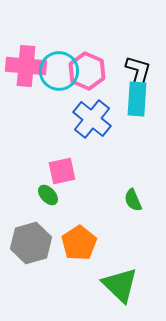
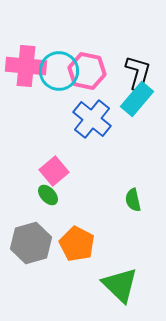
pink hexagon: rotated 12 degrees counterclockwise
cyan rectangle: rotated 36 degrees clockwise
pink square: moved 8 px left; rotated 28 degrees counterclockwise
green semicircle: rotated 10 degrees clockwise
orange pentagon: moved 2 px left, 1 px down; rotated 12 degrees counterclockwise
